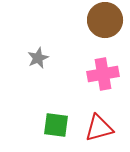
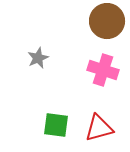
brown circle: moved 2 px right, 1 px down
pink cross: moved 4 px up; rotated 28 degrees clockwise
